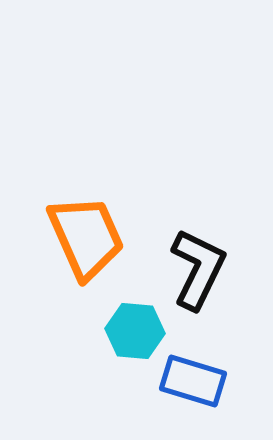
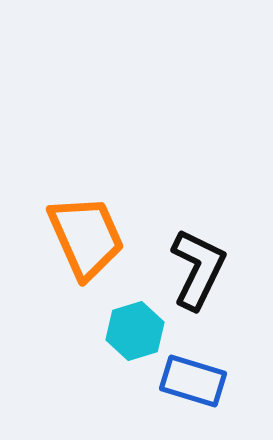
cyan hexagon: rotated 22 degrees counterclockwise
